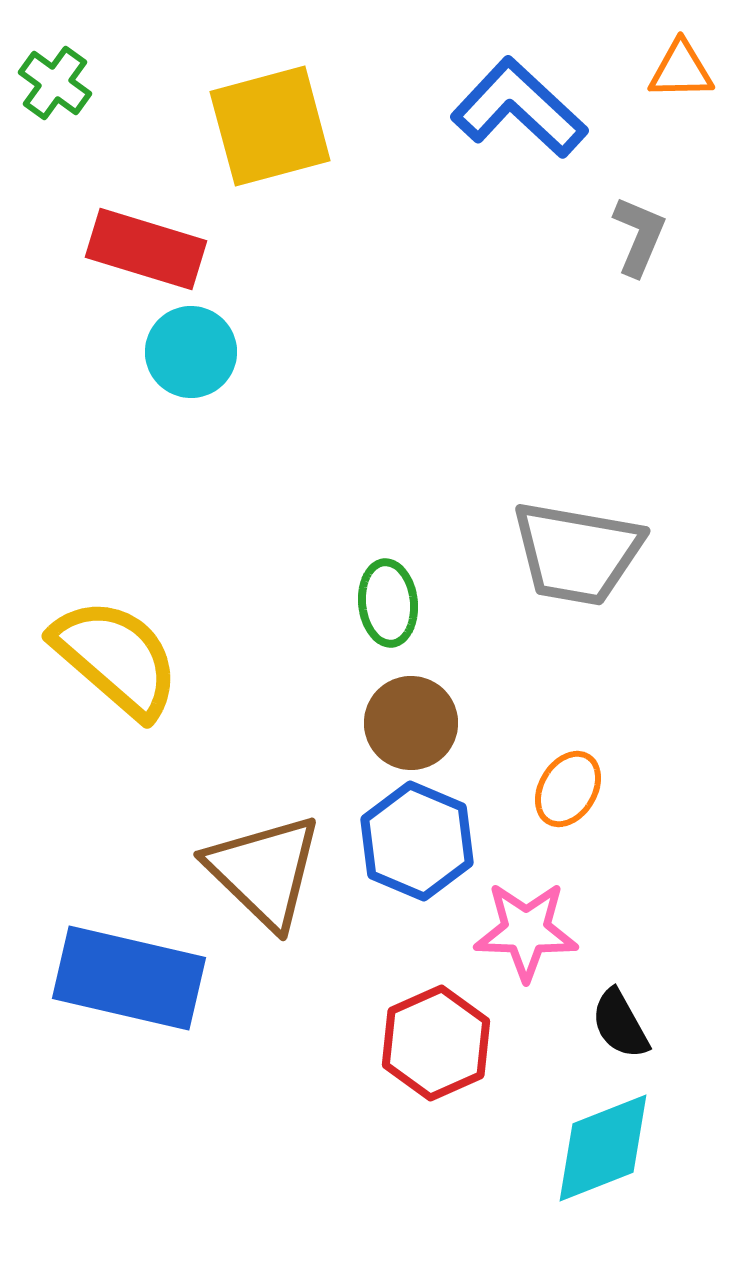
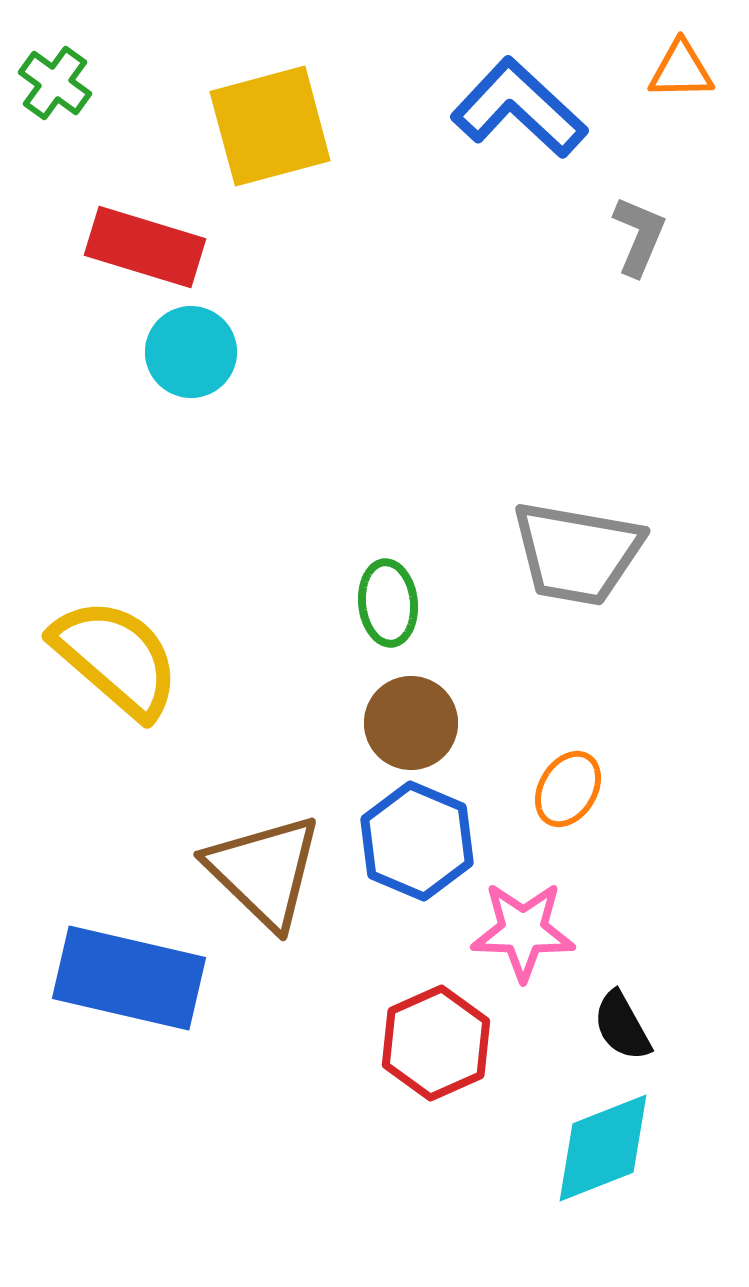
red rectangle: moved 1 px left, 2 px up
pink star: moved 3 px left
black semicircle: moved 2 px right, 2 px down
